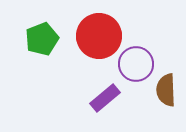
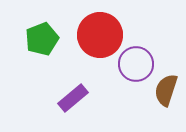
red circle: moved 1 px right, 1 px up
brown semicircle: rotated 20 degrees clockwise
purple rectangle: moved 32 px left
